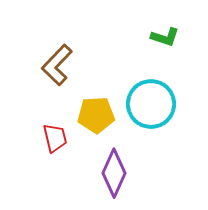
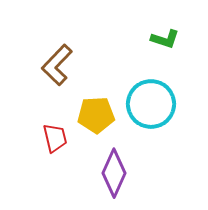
green L-shape: moved 2 px down
